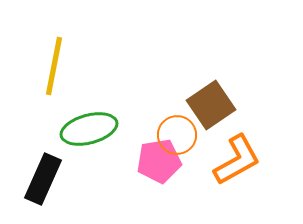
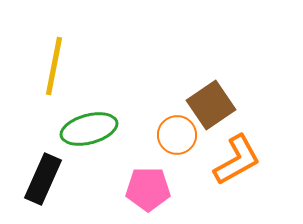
pink pentagon: moved 11 px left, 28 px down; rotated 9 degrees clockwise
